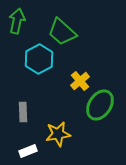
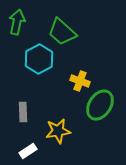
green arrow: moved 1 px down
yellow cross: rotated 30 degrees counterclockwise
yellow star: moved 3 px up
white rectangle: rotated 12 degrees counterclockwise
